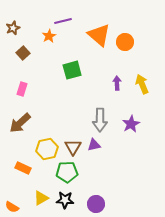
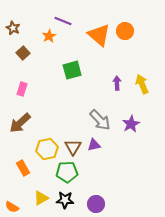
purple line: rotated 36 degrees clockwise
brown star: rotated 24 degrees counterclockwise
orange circle: moved 11 px up
gray arrow: rotated 45 degrees counterclockwise
orange rectangle: rotated 35 degrees clockwise
